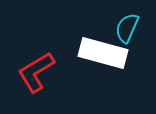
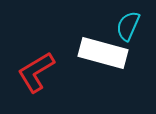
cyan semicircle: moved 1 px right, 2 px up
